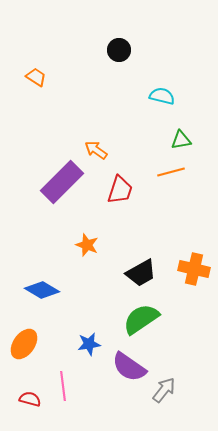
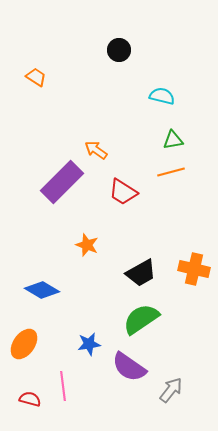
green triangle: moved 8 px left
red trapezoid: moved 3 px right, 2 px down; rotated 104 degrees clockwise
gray arrow: moved 7 px right
